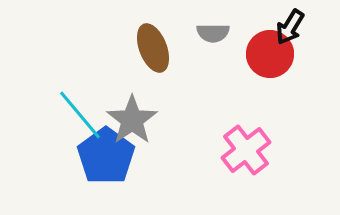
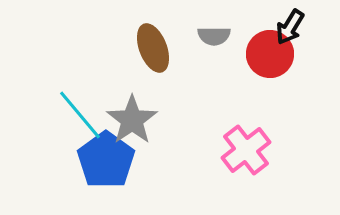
gray semicircle: moved 1 px right, 3 px down
blue pentagon: moved 4 px down
